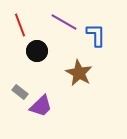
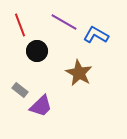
blue L-shape: rotated 60 degrees counterclockwise
gray rectangle: moved 2 px up
